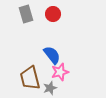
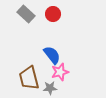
gray rectangle: rotated 30 degrees counterclockwise
brown trapezoid: moved 1 px left
gray star: rotated 16 degrees clockwise
